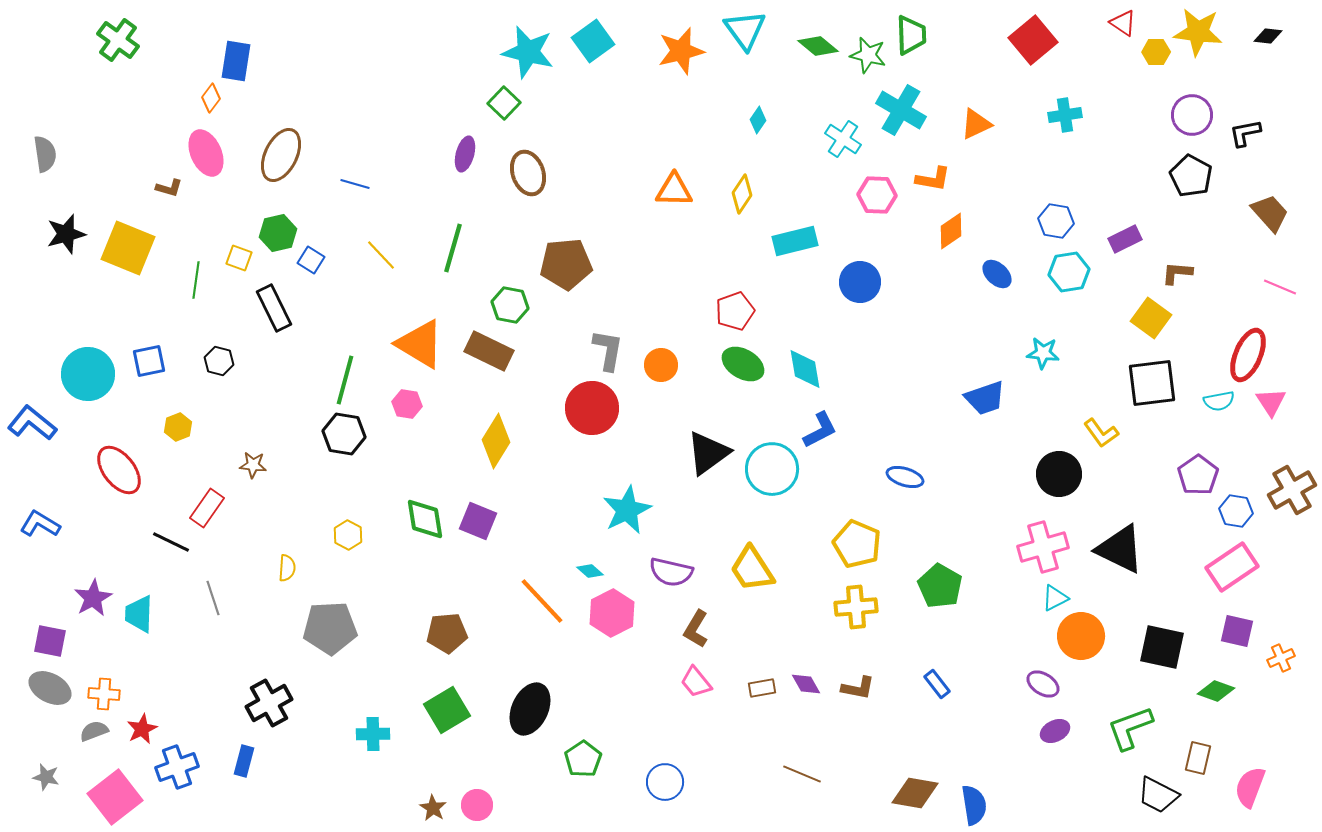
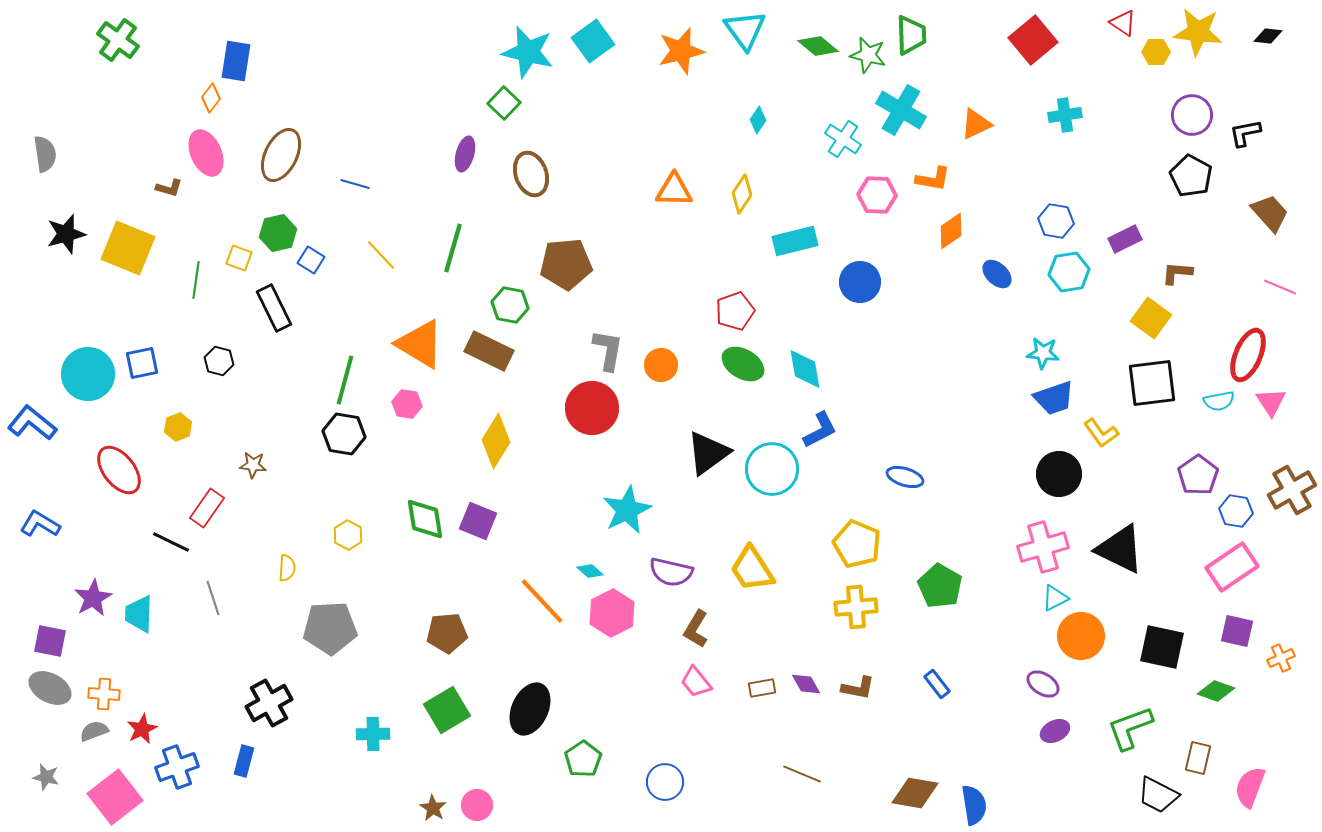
brown ellipse at (528, 173): moved 3 px right, 1 px down
blue square at (149, 361): moved 7 px left, 2 px down
blue trapezoid at (985, 398): moved 69 px right
